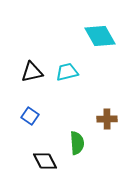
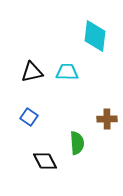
cyan diamond: moved 5 px left; rotated 36 degrees clockwise
cyan trapezoid: rotated 15 degrees clockwise
blue square: moved 1 px left, 1 px down
